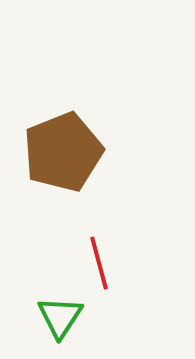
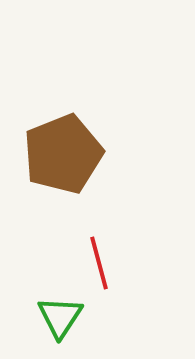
brown pentagon: moved 2 px down
